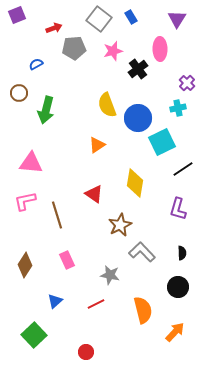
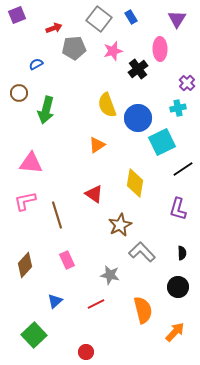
brown diamond: rotated 10 degrees clockwise
